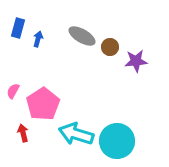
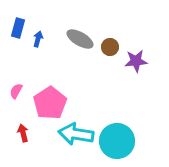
gray ellipse: moved 2 px left, 3 px down
pink semicircle: moved 3 px right
pink pentagon: moved 7 px right, 1 px up
cyan arrow: rotated 8 degrees counterclockwise
